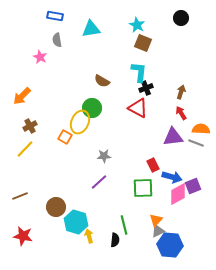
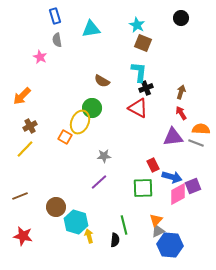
blue rectangle: rotated 63 degrees clockwise
